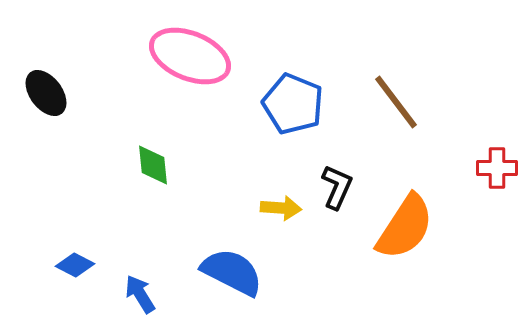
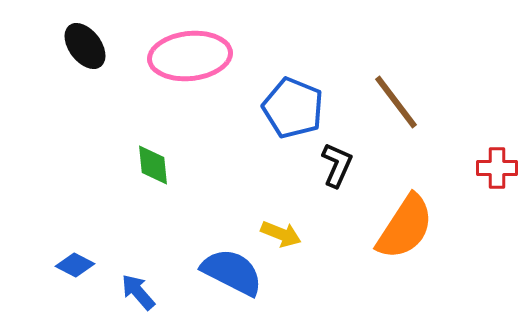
pink ellipse: rotated 28 degrees counterclockwise
black ellipse: moved 39 px right, 47 px up
blue pentagon: moved 4 px down
black L-shape: moved 22 px up
yellow arrow: moved 26 px down; rotated 18 degrees clockwise
blue arrow: moved 2 px left, 2 px up; rotated 9 degrees counterclockwise
